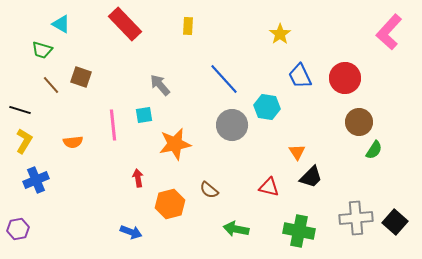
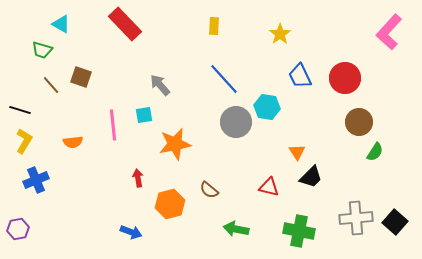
yellow rectangle: moved 26 px right
gray circle: moved 4 px right, 3 px up
green semicircle: moved 1 px right, 2 px down
